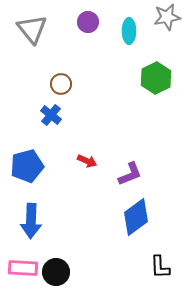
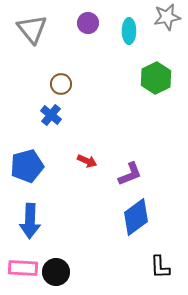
purple circle: moved 1 px down
blue arrow: moved 1 px left
